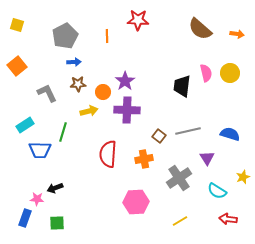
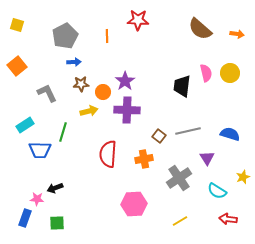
brown star: moved 3 px right
pink hexagon: moved 2 px left, 2 px down
